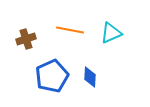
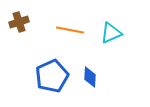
brown cross: moved 7 px left, 17 px up
